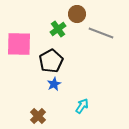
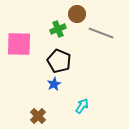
green cross: rotated 14 degrees clockwise
black pentagon: moved 8 px right; rotated 20 degrees counterclockwise
